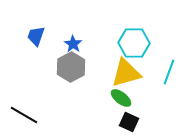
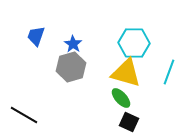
gray hexagon: rotated 12 degrees clockwise
yellow triangle: rotated 32 degrees clockwise
green ellipse: rotated 10 degrees clockwise
